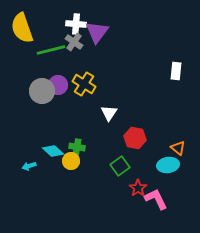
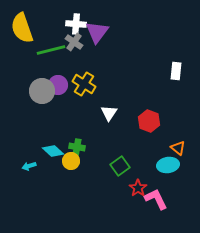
red hexagon: moved 14 px right, 17 px up; rotated 10 degrees clockwise
